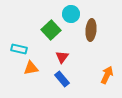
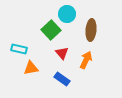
cyan circle: moved 4 px left
red triangle: moved 4 px up; rotated 16 degrees counterclockwise
orange arrow: moved 21 px left, 15 px up
blue rectangle: rotated 14 degrees counterclockwise
